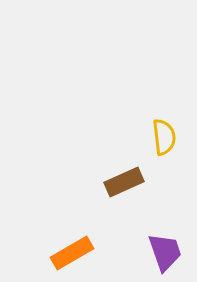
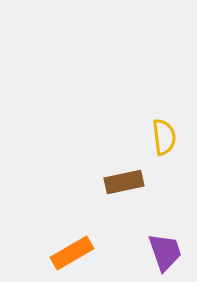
brown rectangle: rotated 12 degrees clockwise
